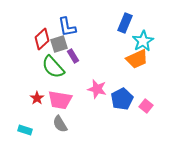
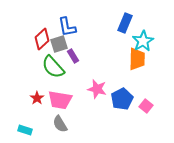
orange trapezoid: rotated 65 degrees counterclockwise
